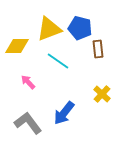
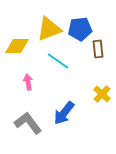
blue pentagon: moved 1 px down; rotated 20 degrees counterclockwise
pink arrow: rotated 35 degrees clockwise
